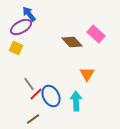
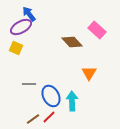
pink rectangle: moved 1 px right, 4 px up
orange triangle: moved 2 px right, 1 px up
gray line: rotated 56 degrees counterclockwise
red line: moved 13 px right, 23 px down
cyan arrow: moved 4 px left
